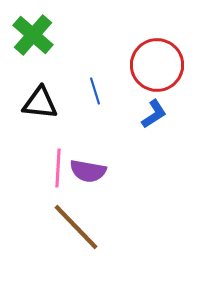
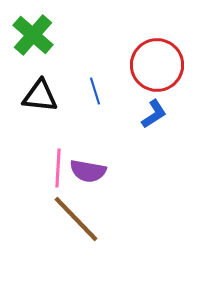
black triangle: moved 7 px up
brown line: moved 8 px up
